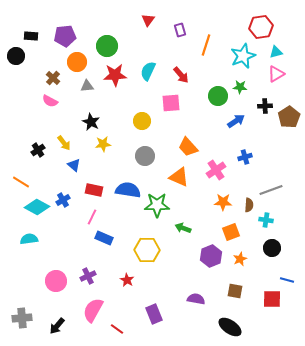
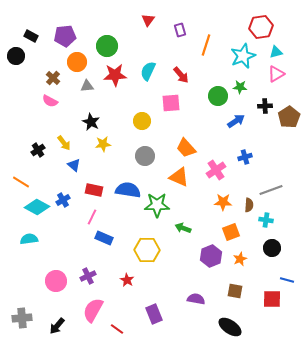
black rectangle at (31, 36): rotated 24 degrees clockwise
orange trapezoid at (188, 147): moved 2 px left, 1 px down
